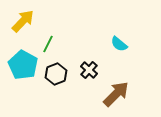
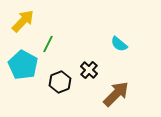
black hexagon: moved 4 px right, 8 px down
